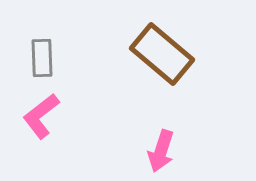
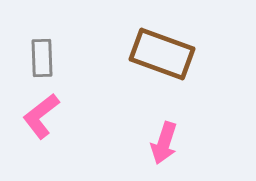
brown rectangle: rotated 20 degrees counterclockwise
pink arrow: moved 3 px right, 8 px up
